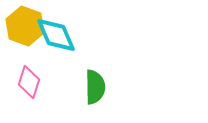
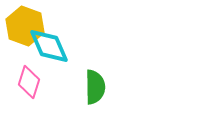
cyan diamond: moved 7 px left, 11 px down
